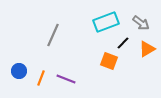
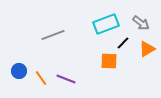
cyan rectangle: moved 2 px down
gray line: rotated 45 degrees clockwise
orange square: rotated 18 degrees counterclockwise
orange line: rotated 56 degrees counterclockwise
